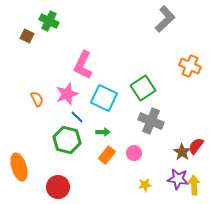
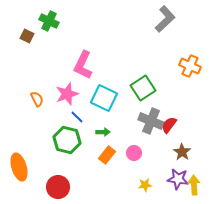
red semicircle: moved 27 px left, 21 px up
